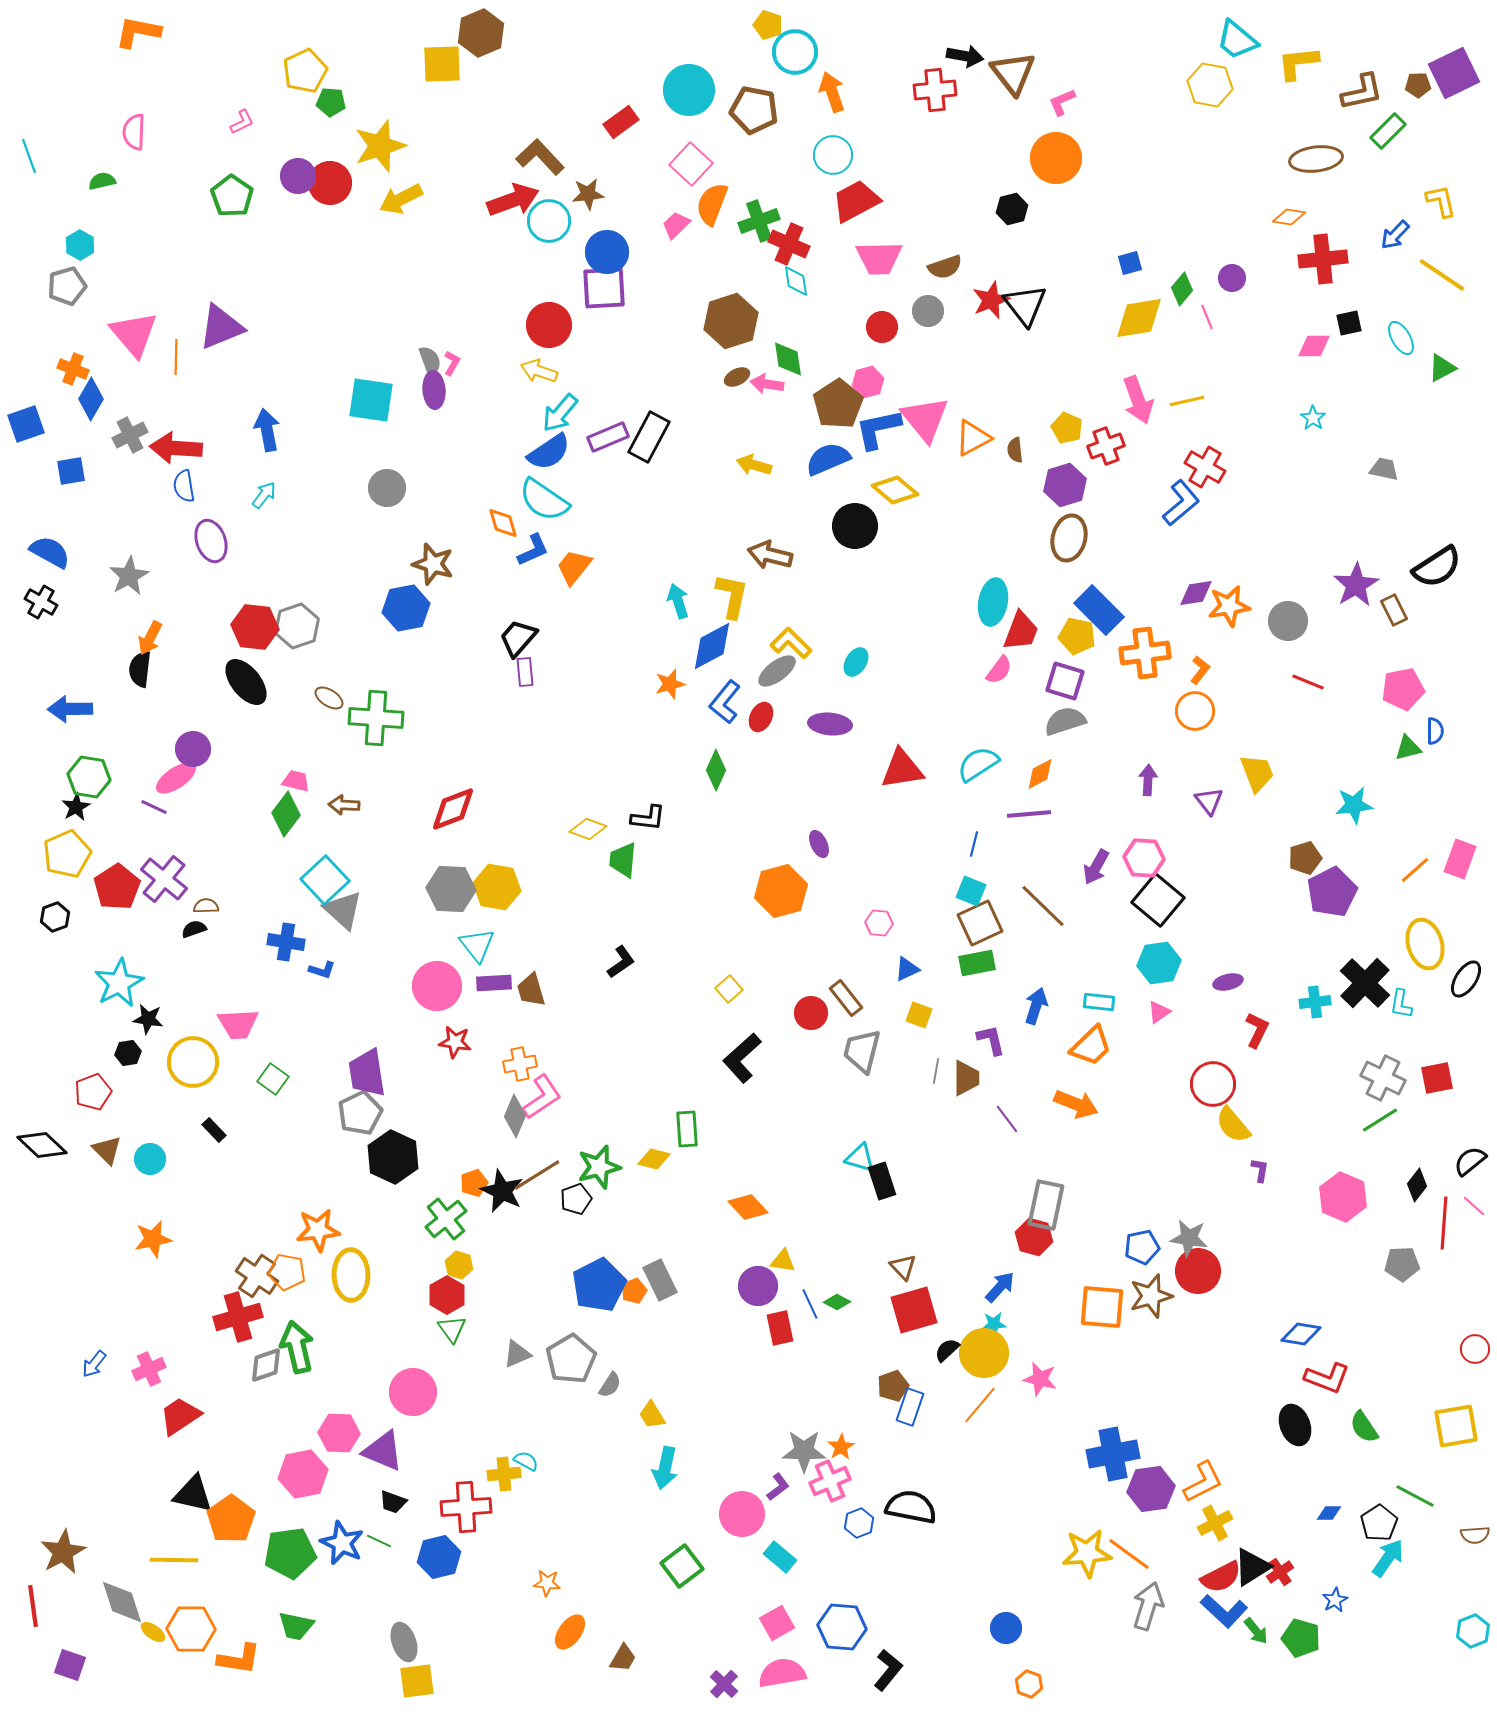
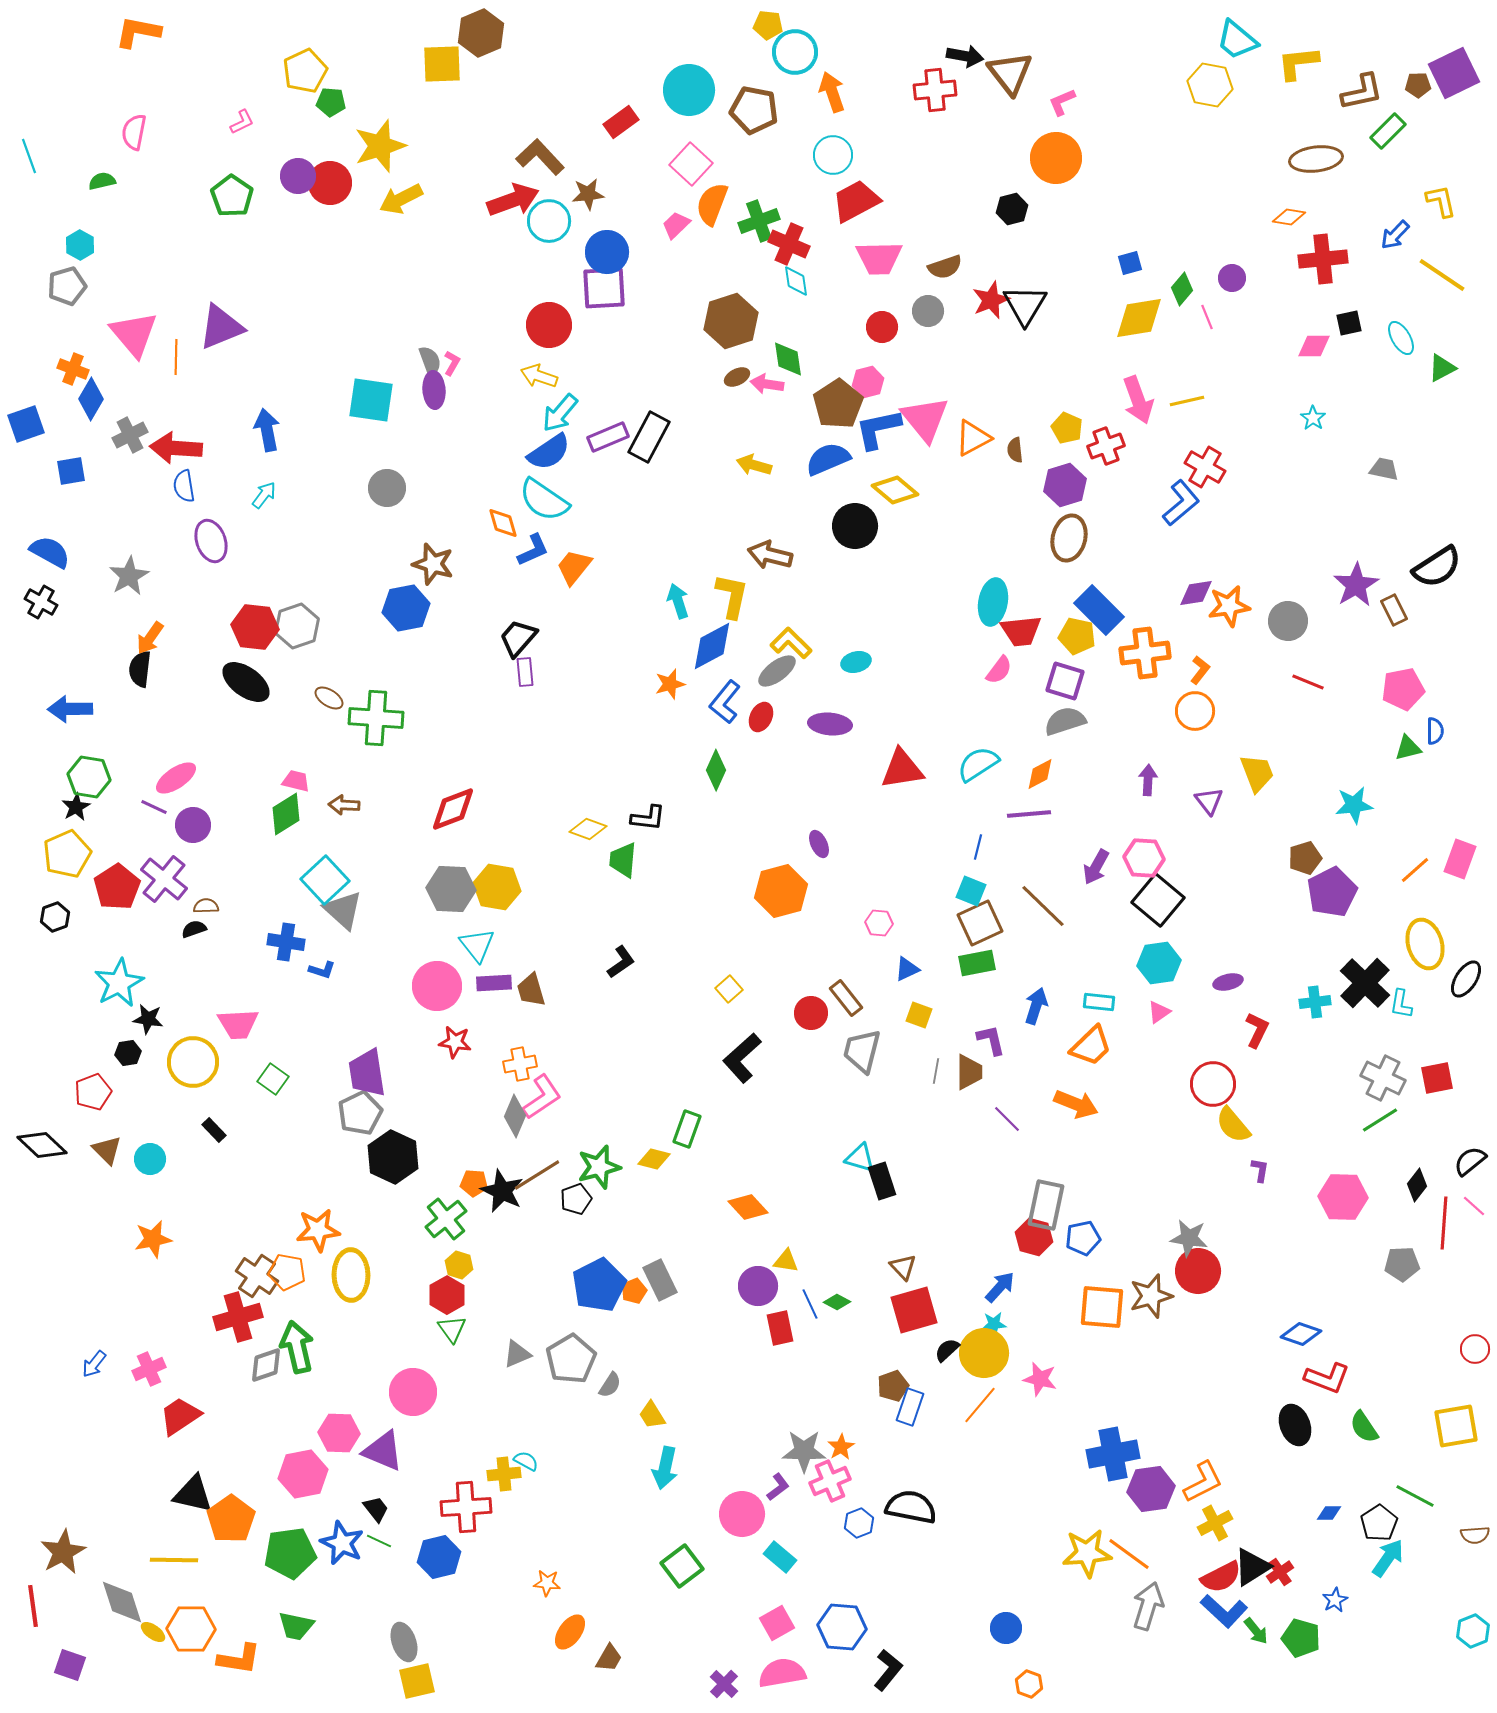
yellow pentagon at (768, 25): rotated 12 degrees counterclockwise
brown triangle at (1013, 73): moved 3 px left
pink semicircle at (134, 132): rotated 9 degrees clockwise
black triangle at (1025, 305): rotated 9 degrees clockwise
yellow arrow at (539, 371): moved 5 px down
red trapezoid at (1021, 631): rotated 63 degrees clockwise
orange arrow at (150, 638): rotated 8 degrees clockwise
cyan ellipse at (856, 662): rotated 44 degrees clockwise
black ellipse at (246, 682): rotated 15 degrees counterclockwise
purple circle at (193, 749): moved 76 px down
green diamond at (286, 814): rotated 21 degrees clockwise
blue line at (974, 844): moved 4 px right, 3 px down
brown trapezoid at (966, 1078): moved 3 px right, 6 px up
purple line at (1007, 1119): rotated 8 degrees counterclockwise
green rectangle at (687, 1129): rotated 24 degrees clockwise
orange pentagon at (474, 1183): rotated 24 degrees clockwise
pink hexagon at (1343, 1197): rotated 21 degrees counterclockwise
blue pentagon at (1142, 1247): moved 59 px left, 9 px up
yellow triangle at (783, 1261): moved 3 px right
blue diamond at (1301, 1334): rotated 9 degrees clockwise
black trapezoid at (393, 1502): moved 17 px left, 7 px down; rotated 148 degrees counterclockwise
brown trapezoid at (623, 1658): moved 14 px left
yellow square at (417, 1681): rotated 6 degrees counterclockwise
